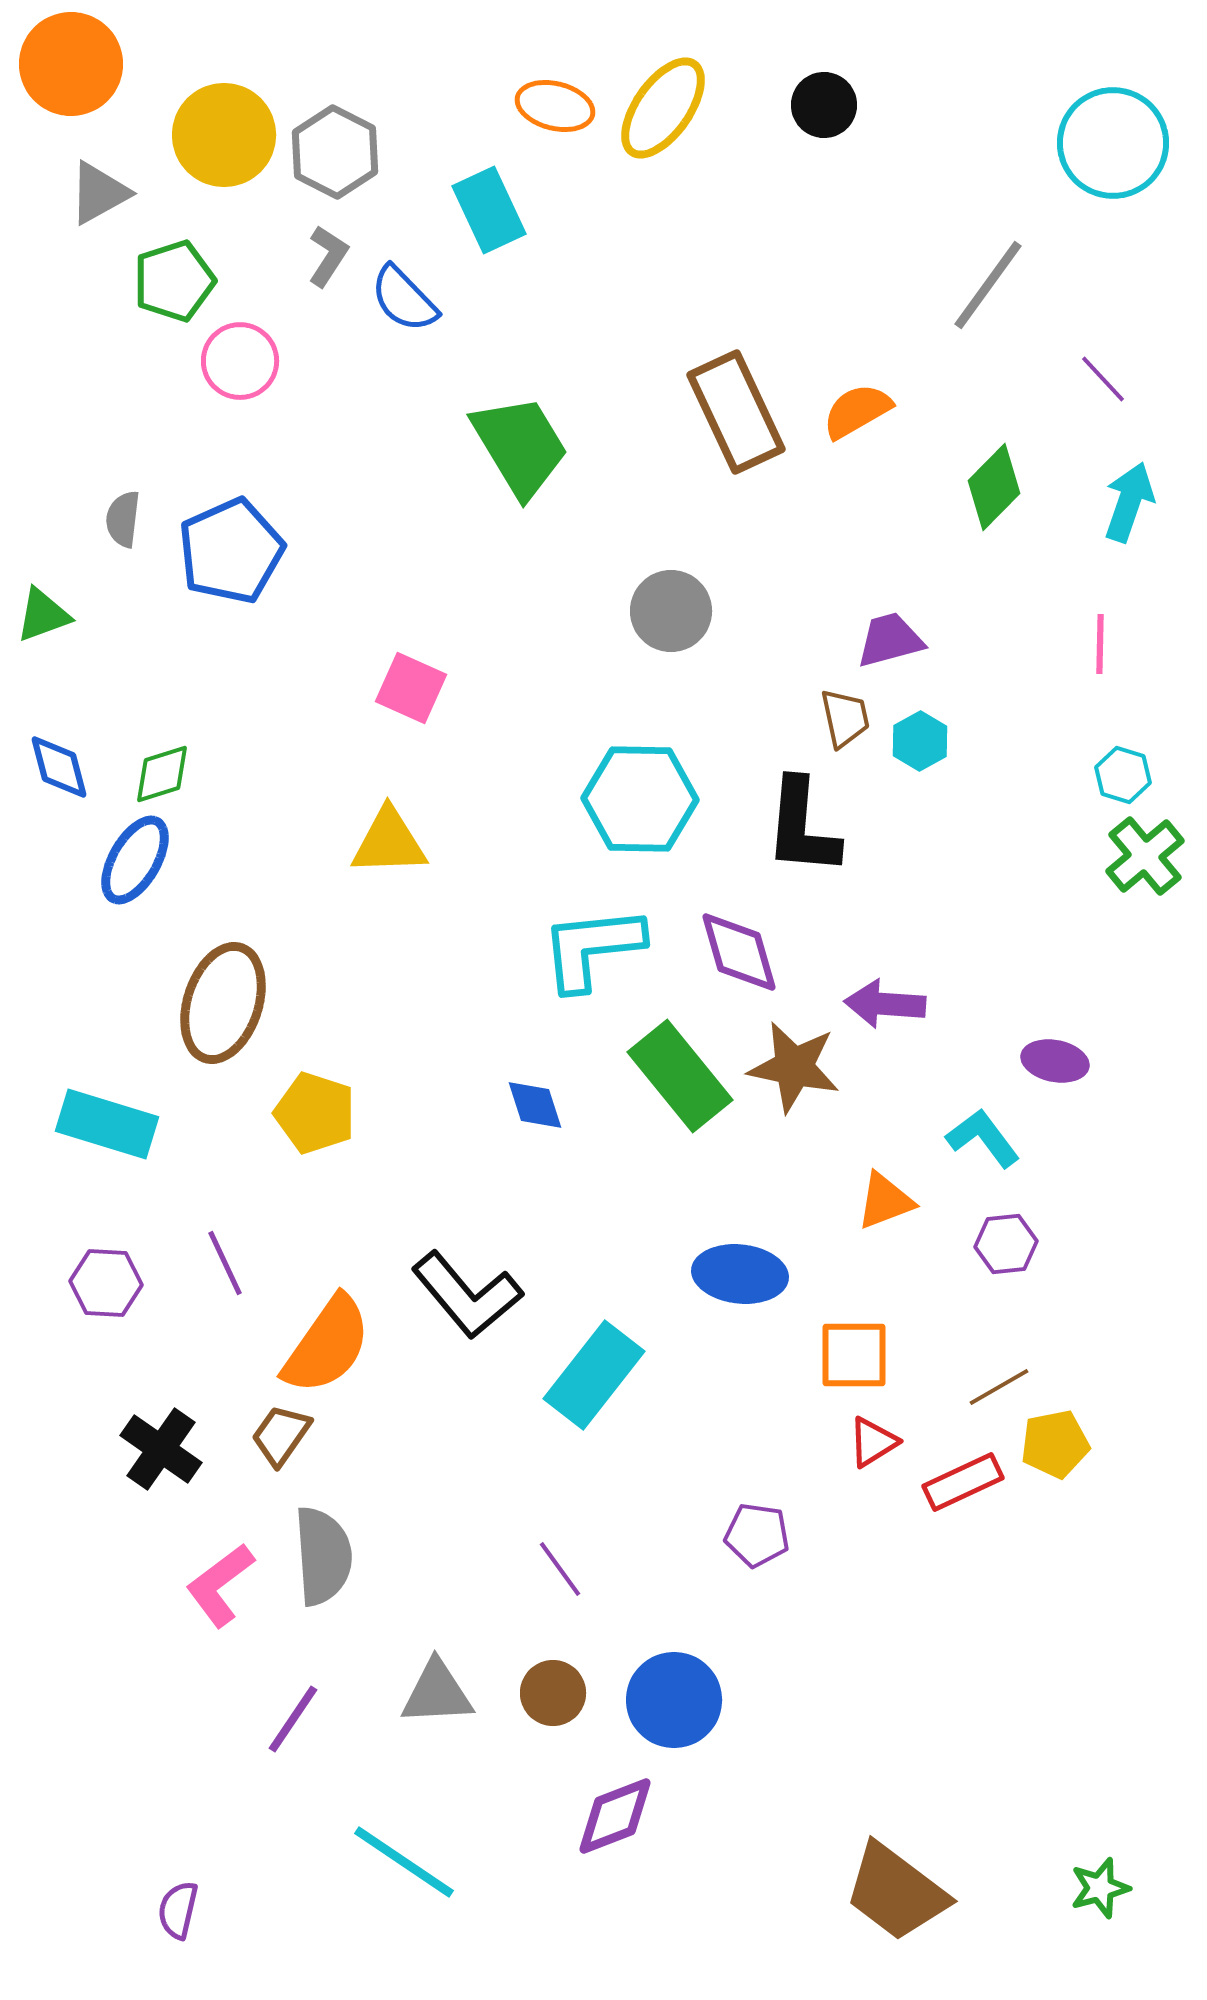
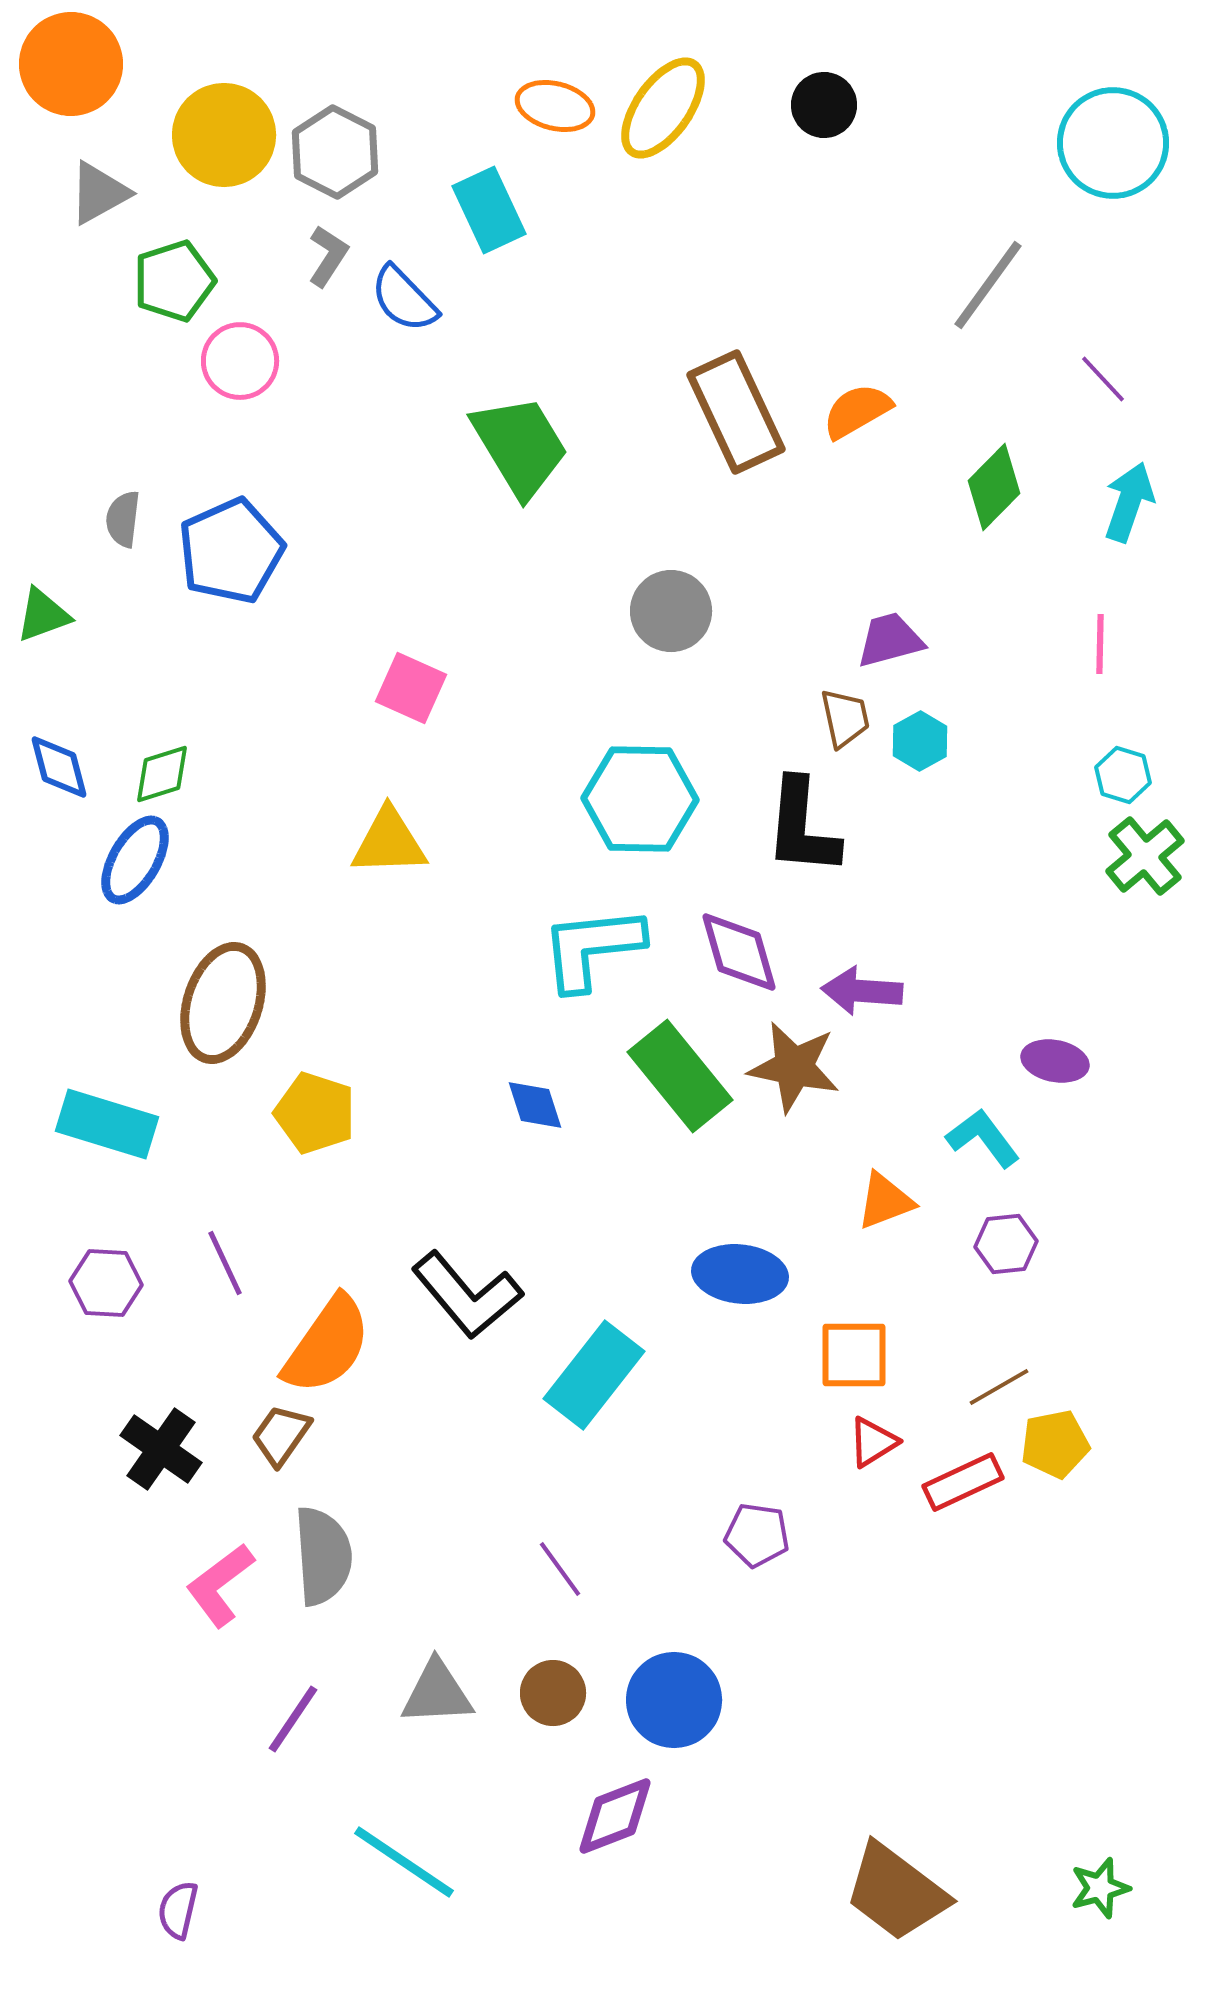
purple arrow at (885, 1004): moved 23 px left, 13 px up
